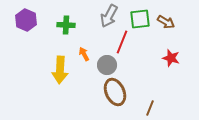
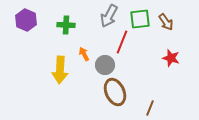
brown arrow: rotated 24 degrees clockwise
gray circle: moved 2 px left
